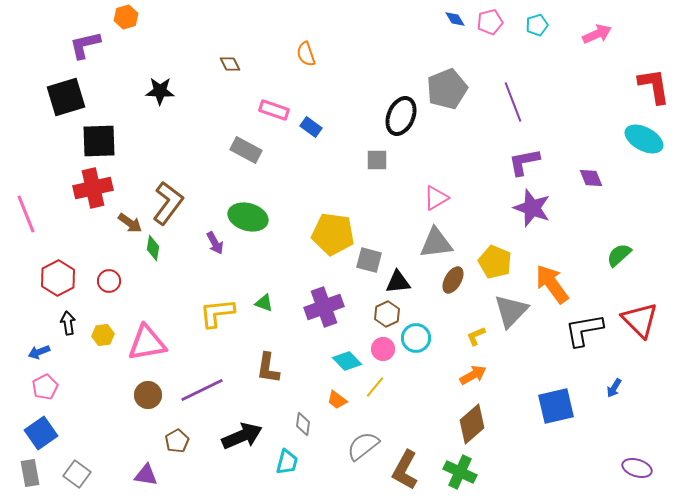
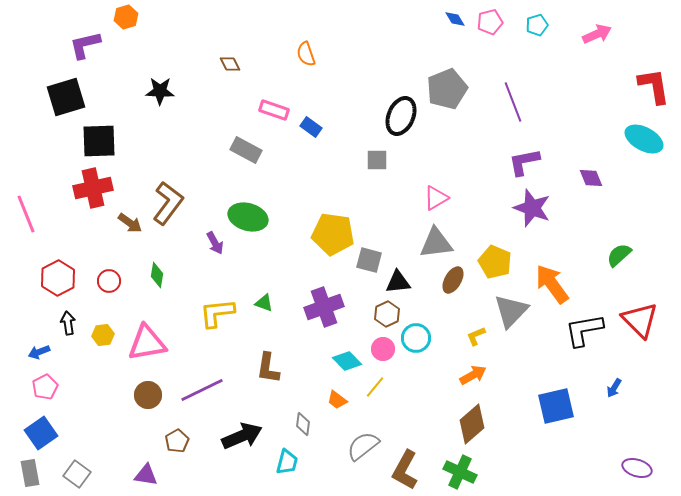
green diamond at (153, 248): moved 4 px right, 27 px down
